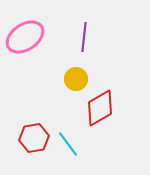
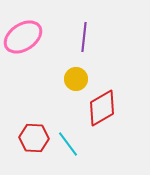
pink ellipse: moved 2 px left
red diamond: moved 2 px right
red hexagon: rotated 12 degrees clockwise
